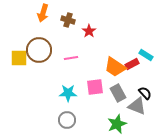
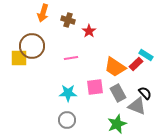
brown circle: moved 7 px left, 4 px up
red rectangle: moved 4 px right; rotated 16 degrees counterclockwise
